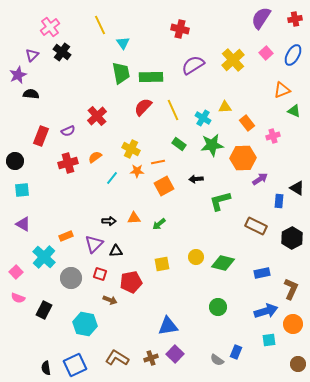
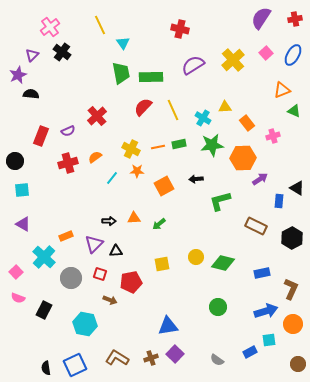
green rectangle at (179, 144): rotated 48 degrees counterclockwise
orange line at (158, 162): moved 15 px up
blue rectangle at (236, 352): moved 14 px right; rotated 40 degrees clockwise
